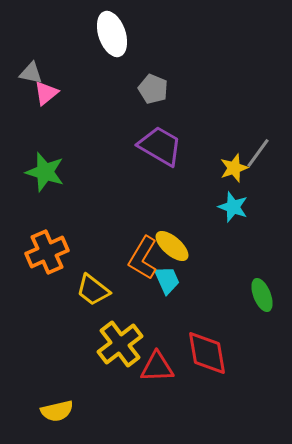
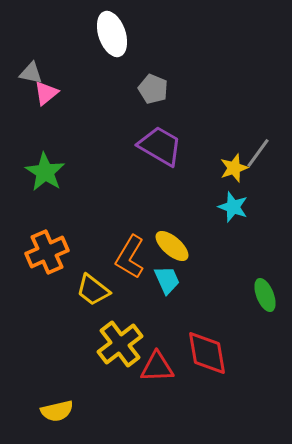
green star: rotated 15 degrees clockwise
orange L-shape: moved 13 px left, 1 px up
green ellipse: moved 3 px right
